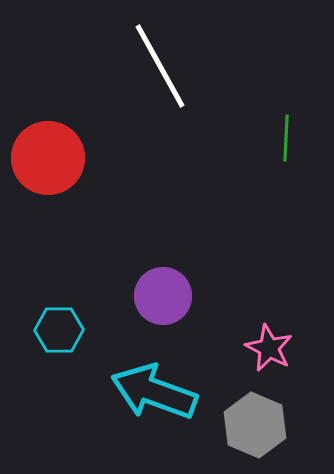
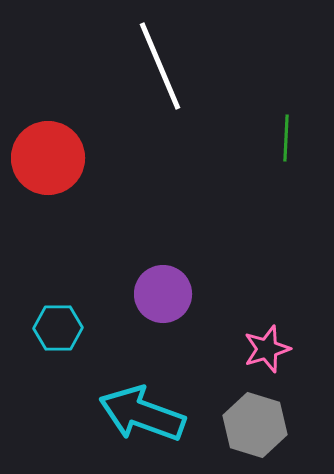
white line: rotated 6 degrees clockwise
purple circle: moved 2 px up
cyan hexagon: moved 1 px left, 2 px up
pink star: moved 2 px left, 1 px down; rotated 27 degrees clockwise
cyan arrow: moved 12 px left, 22 px down
gray hexagon: rotated 6 degrees counterclockwise
